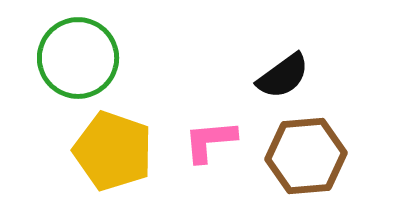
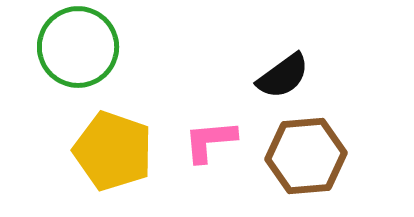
green circle: moved 11 px up
